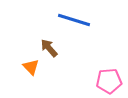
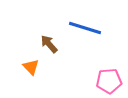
blue line: moved 11 px right, 8 px down
brown arrow: moved 4 px up
